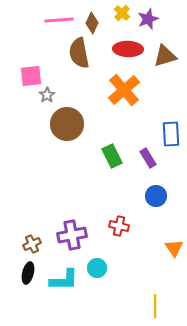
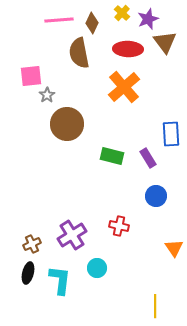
brown triangle: moved 14 px up; rotated 50 degrees counterclockwise
orange cross: moved 3 px up
green rectangle: rotated 50 degrees counterclockwise
purple cross: rotated 20 degrees counterclockwise
cyan L-shape: moved 4 px left; rotated 84 degrees counterclockwise
